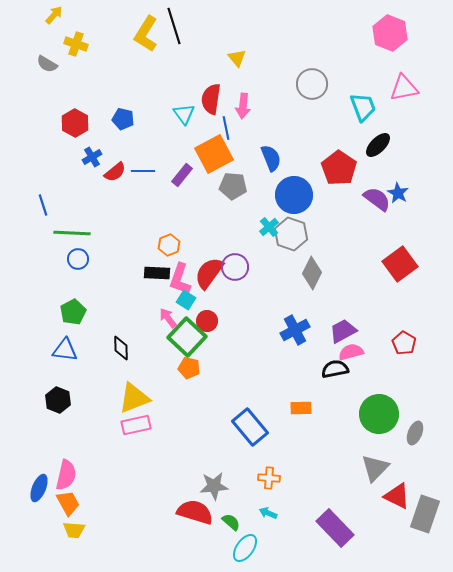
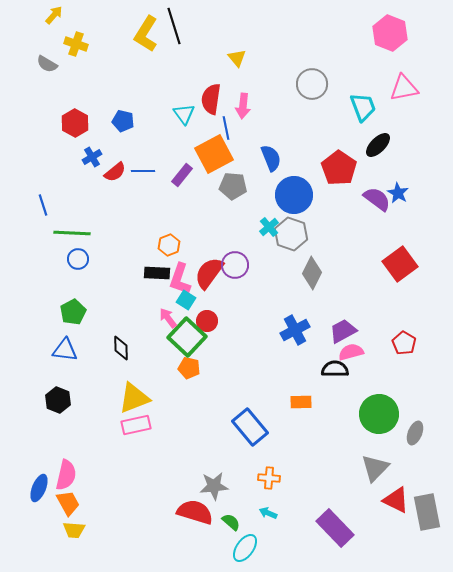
blue pentagon at (123, 119): moved 2 px down
purple circle at (235, 267): moved 2 px up
black semicircle at (335, 369): rotated 12 degrees clockwise
orange rectangle at (301, 408): moved 6 px up
red triangle at (397, 496): moved 1 px left, 4 px down
gray rectangle at (425, 514): moved 2 px right, 2 px up; rotated 30 degrees counterclockwise
